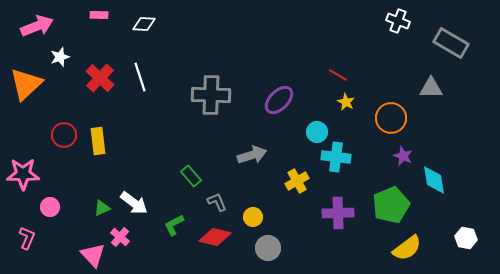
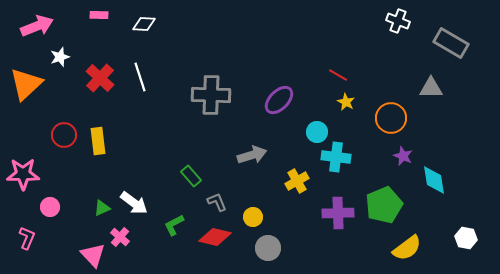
green pentagon: moved 7 px left
